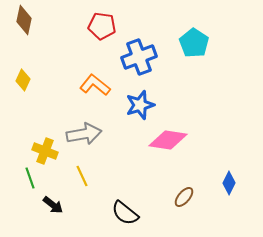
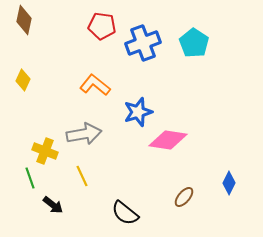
blue cross: moved 4 px right, 14 px up
blue star: moved 2 px left, 7 px down
